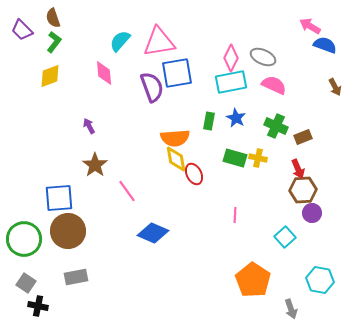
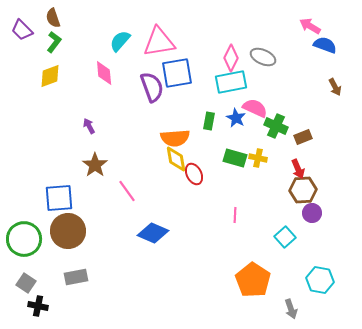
pink semicircle at (274, 85): moved 19 px left, 23 px down
